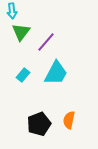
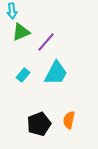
green triangle: rotated 30 degrees clockwise
